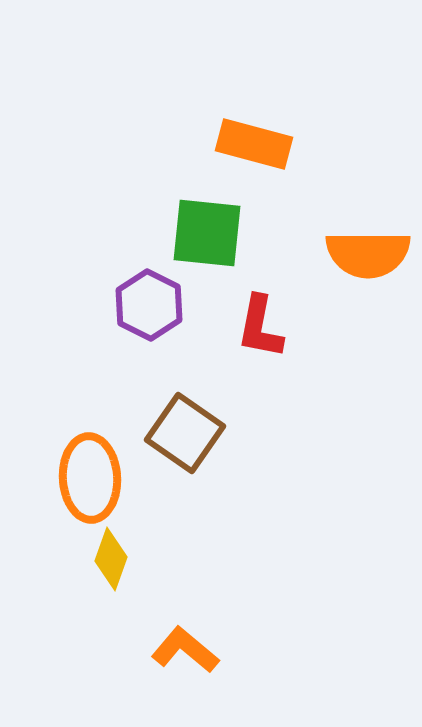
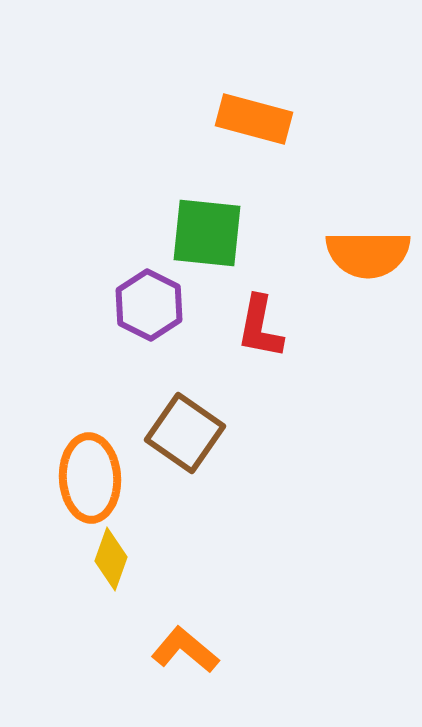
orange rectangle: moved 25 px up
